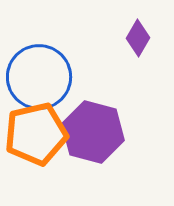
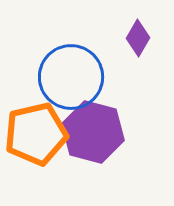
blue circle: moved 32 px right
